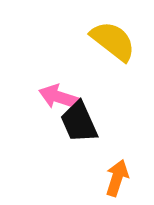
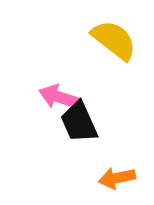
yellow semicircle: moved 1 px right, 1 px up
orange arrow: rotated 120 degrees counterclockwise
